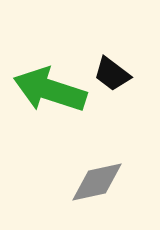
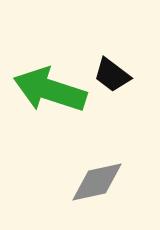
black trapezoid: moved 1 px down
